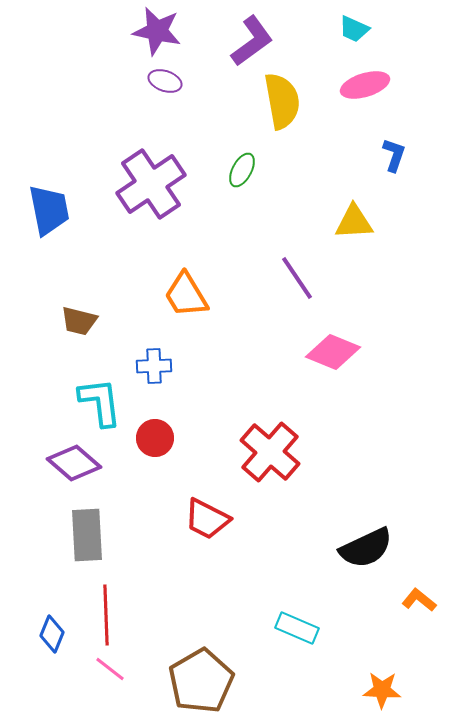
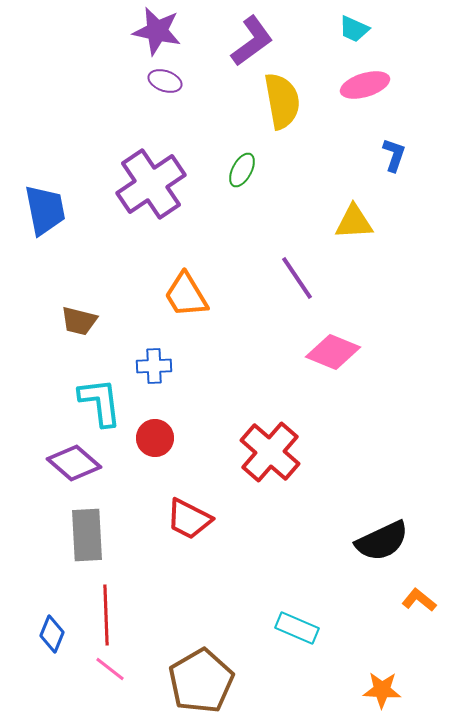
blue trapezoid: moved 4 px left
red trapezoid: moved 18 px left
black semicircle: moved 16 px right, 7 px up
